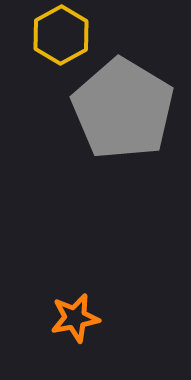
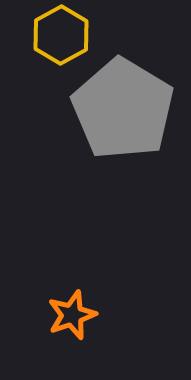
orange star: moved 3 px left, 3 px up; rotated 9 degrees counterclockwise
